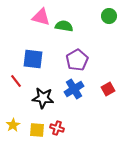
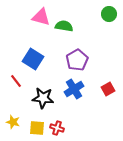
green circle: moved 2 px up
blue square: rotated 25 degrees clockwise
yellow star: moved 3 px up; rotated 24 degrees counterclockwise
yellow square: moved 2 px up
